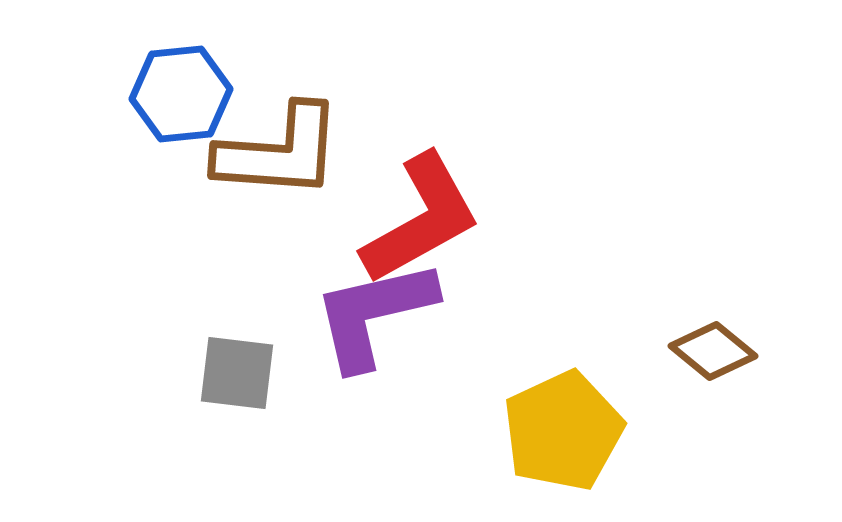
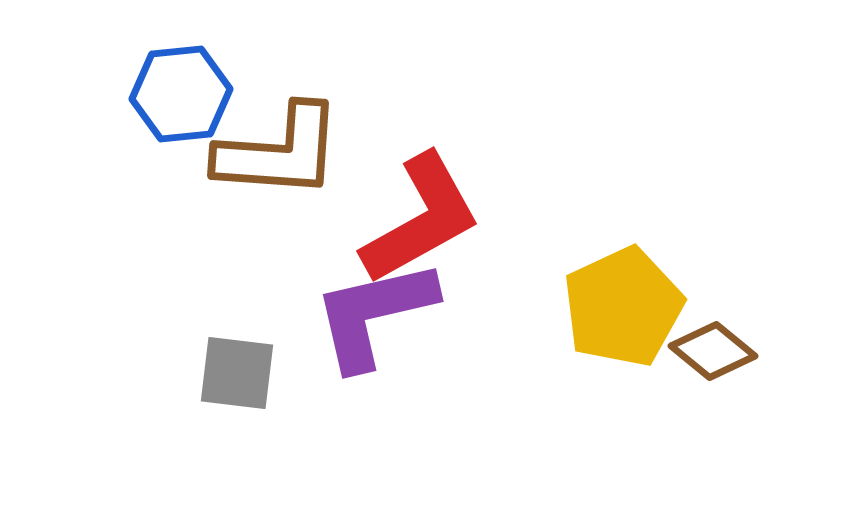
yellow pentagon: moved 60 px right, 124 px up
